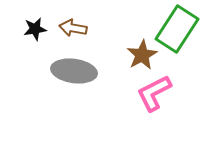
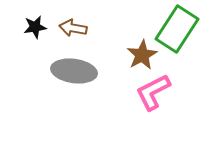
black star: moved 2 px up
pink L-shape: moved 1 px left, 1 px up
